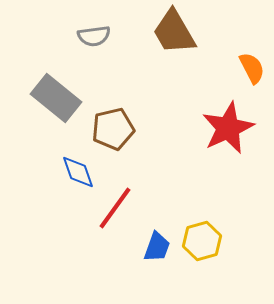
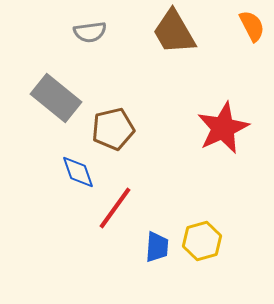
gray semicircle: moved 4 px left, 4 px up
orange semicircle: moved 42 px up
red star: moved 5 px left
blue trapezoid: rotated 16 degrees counterclockwise
